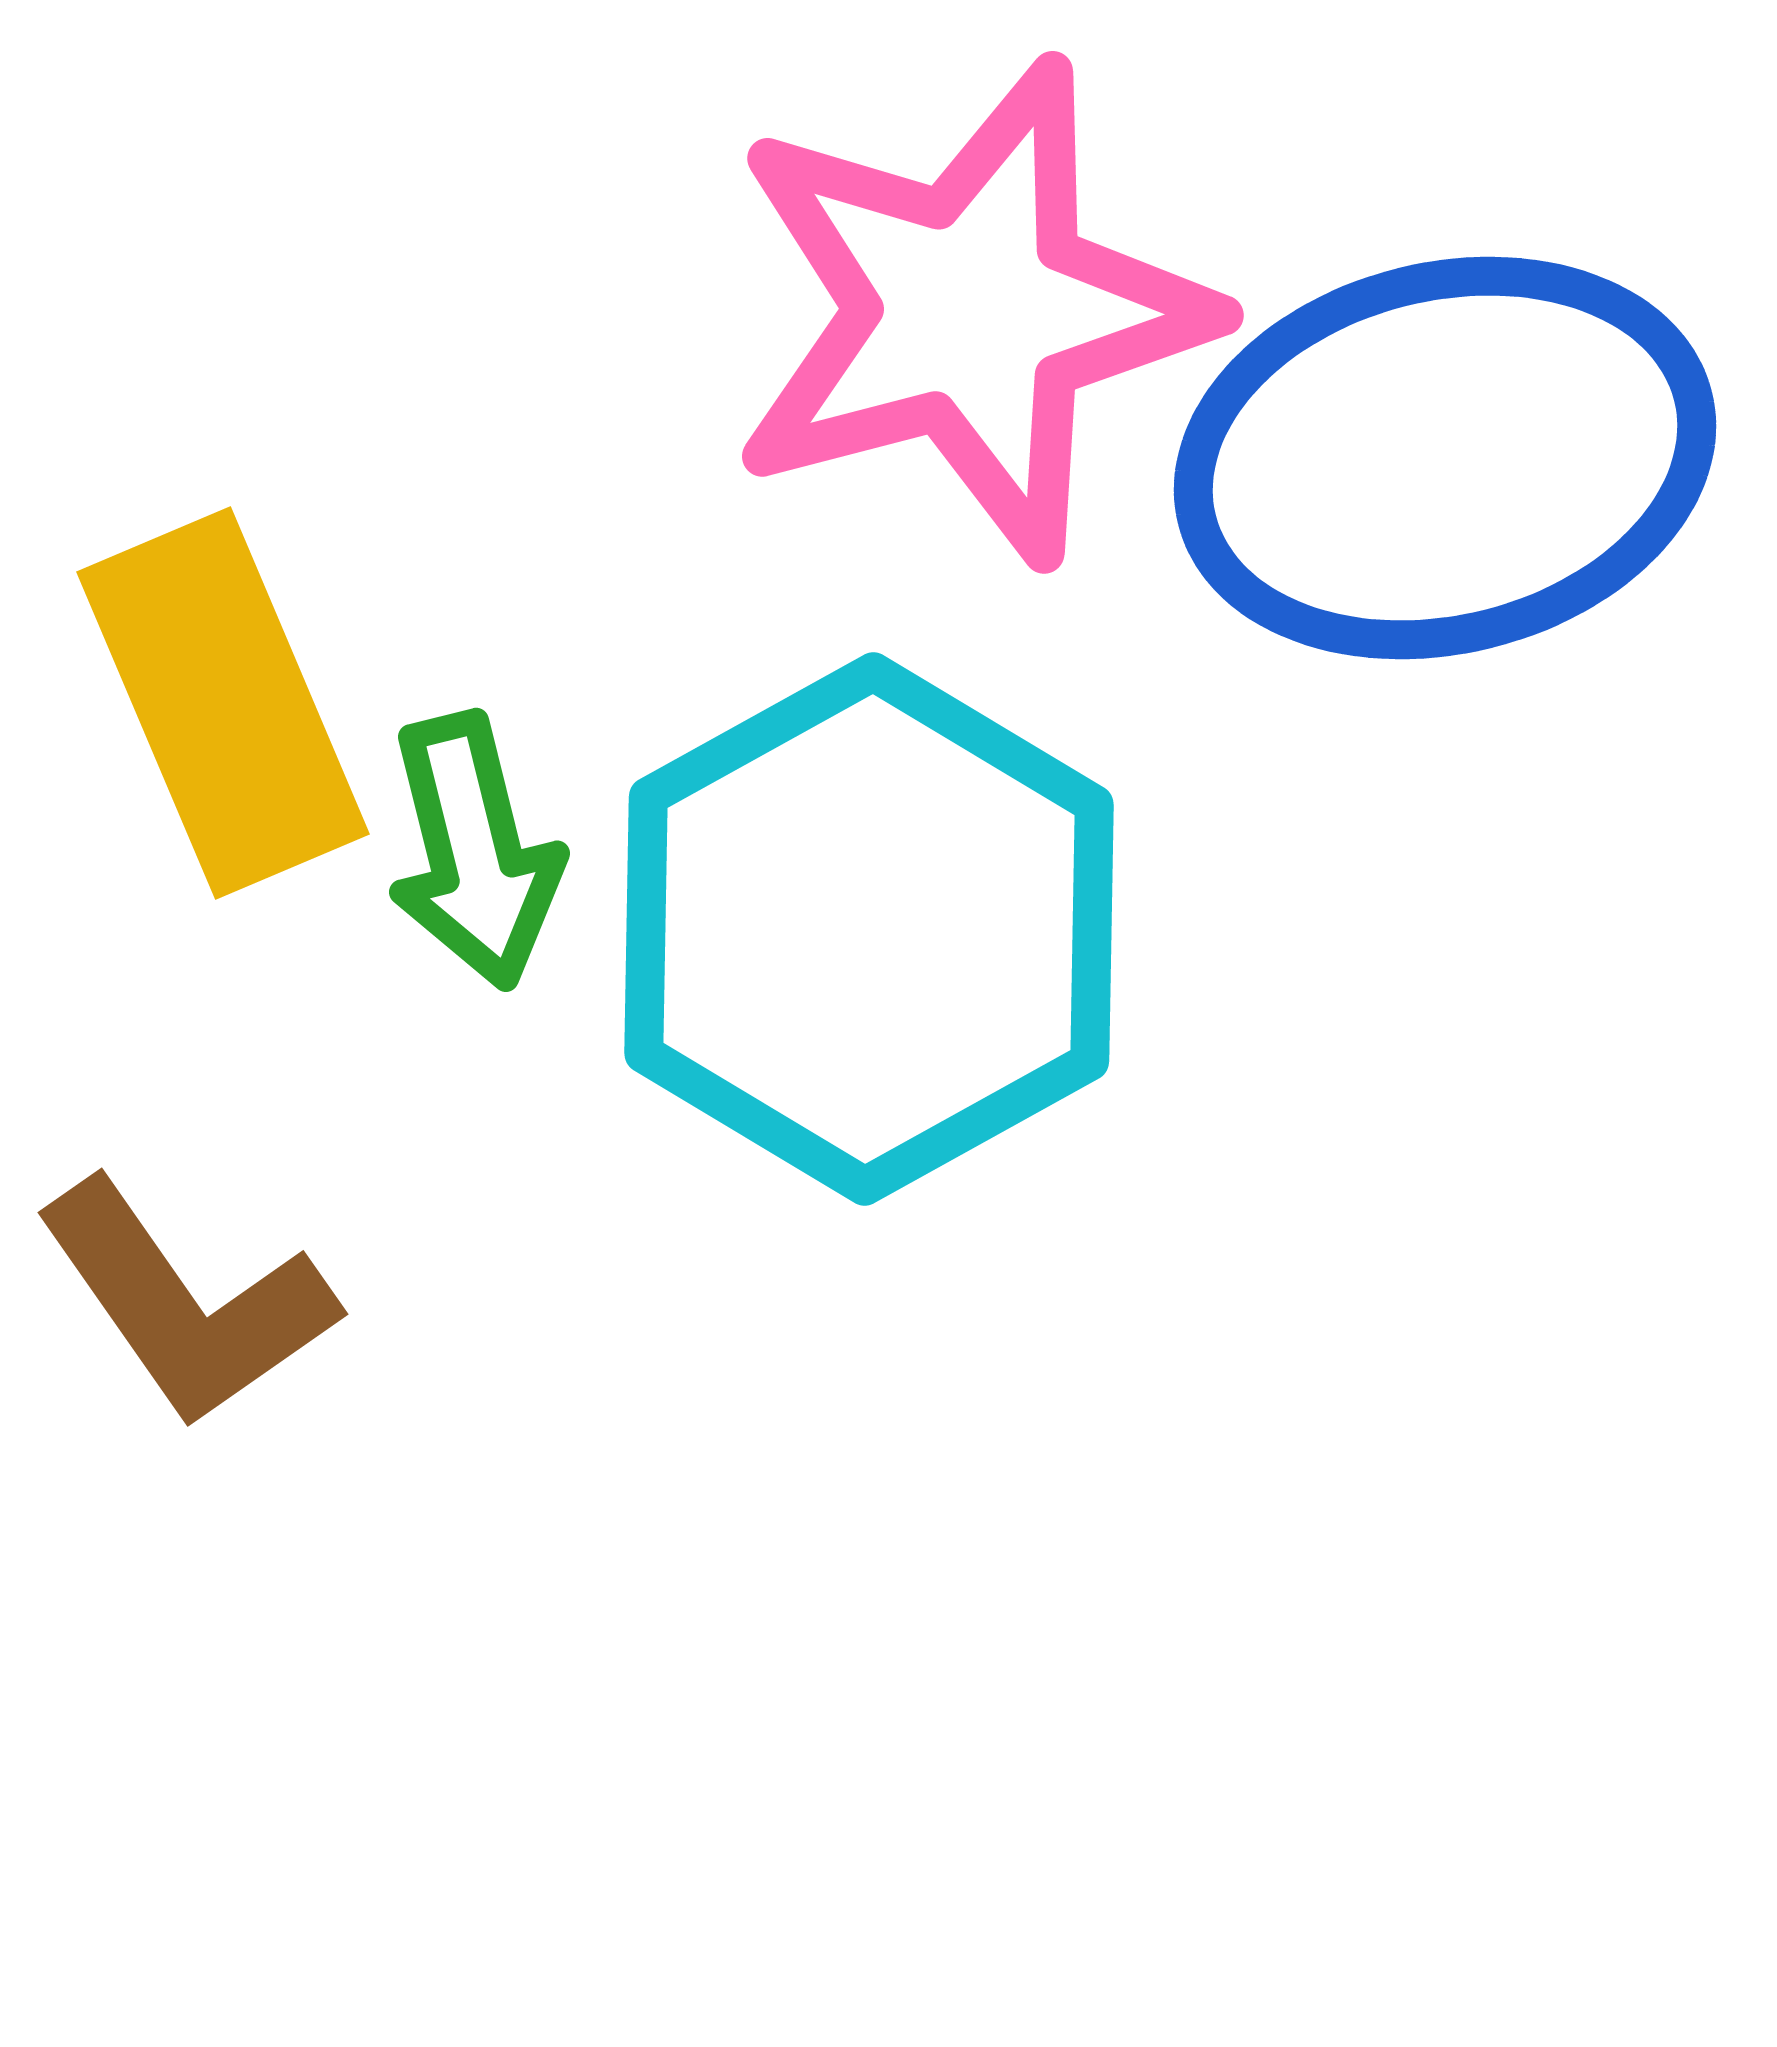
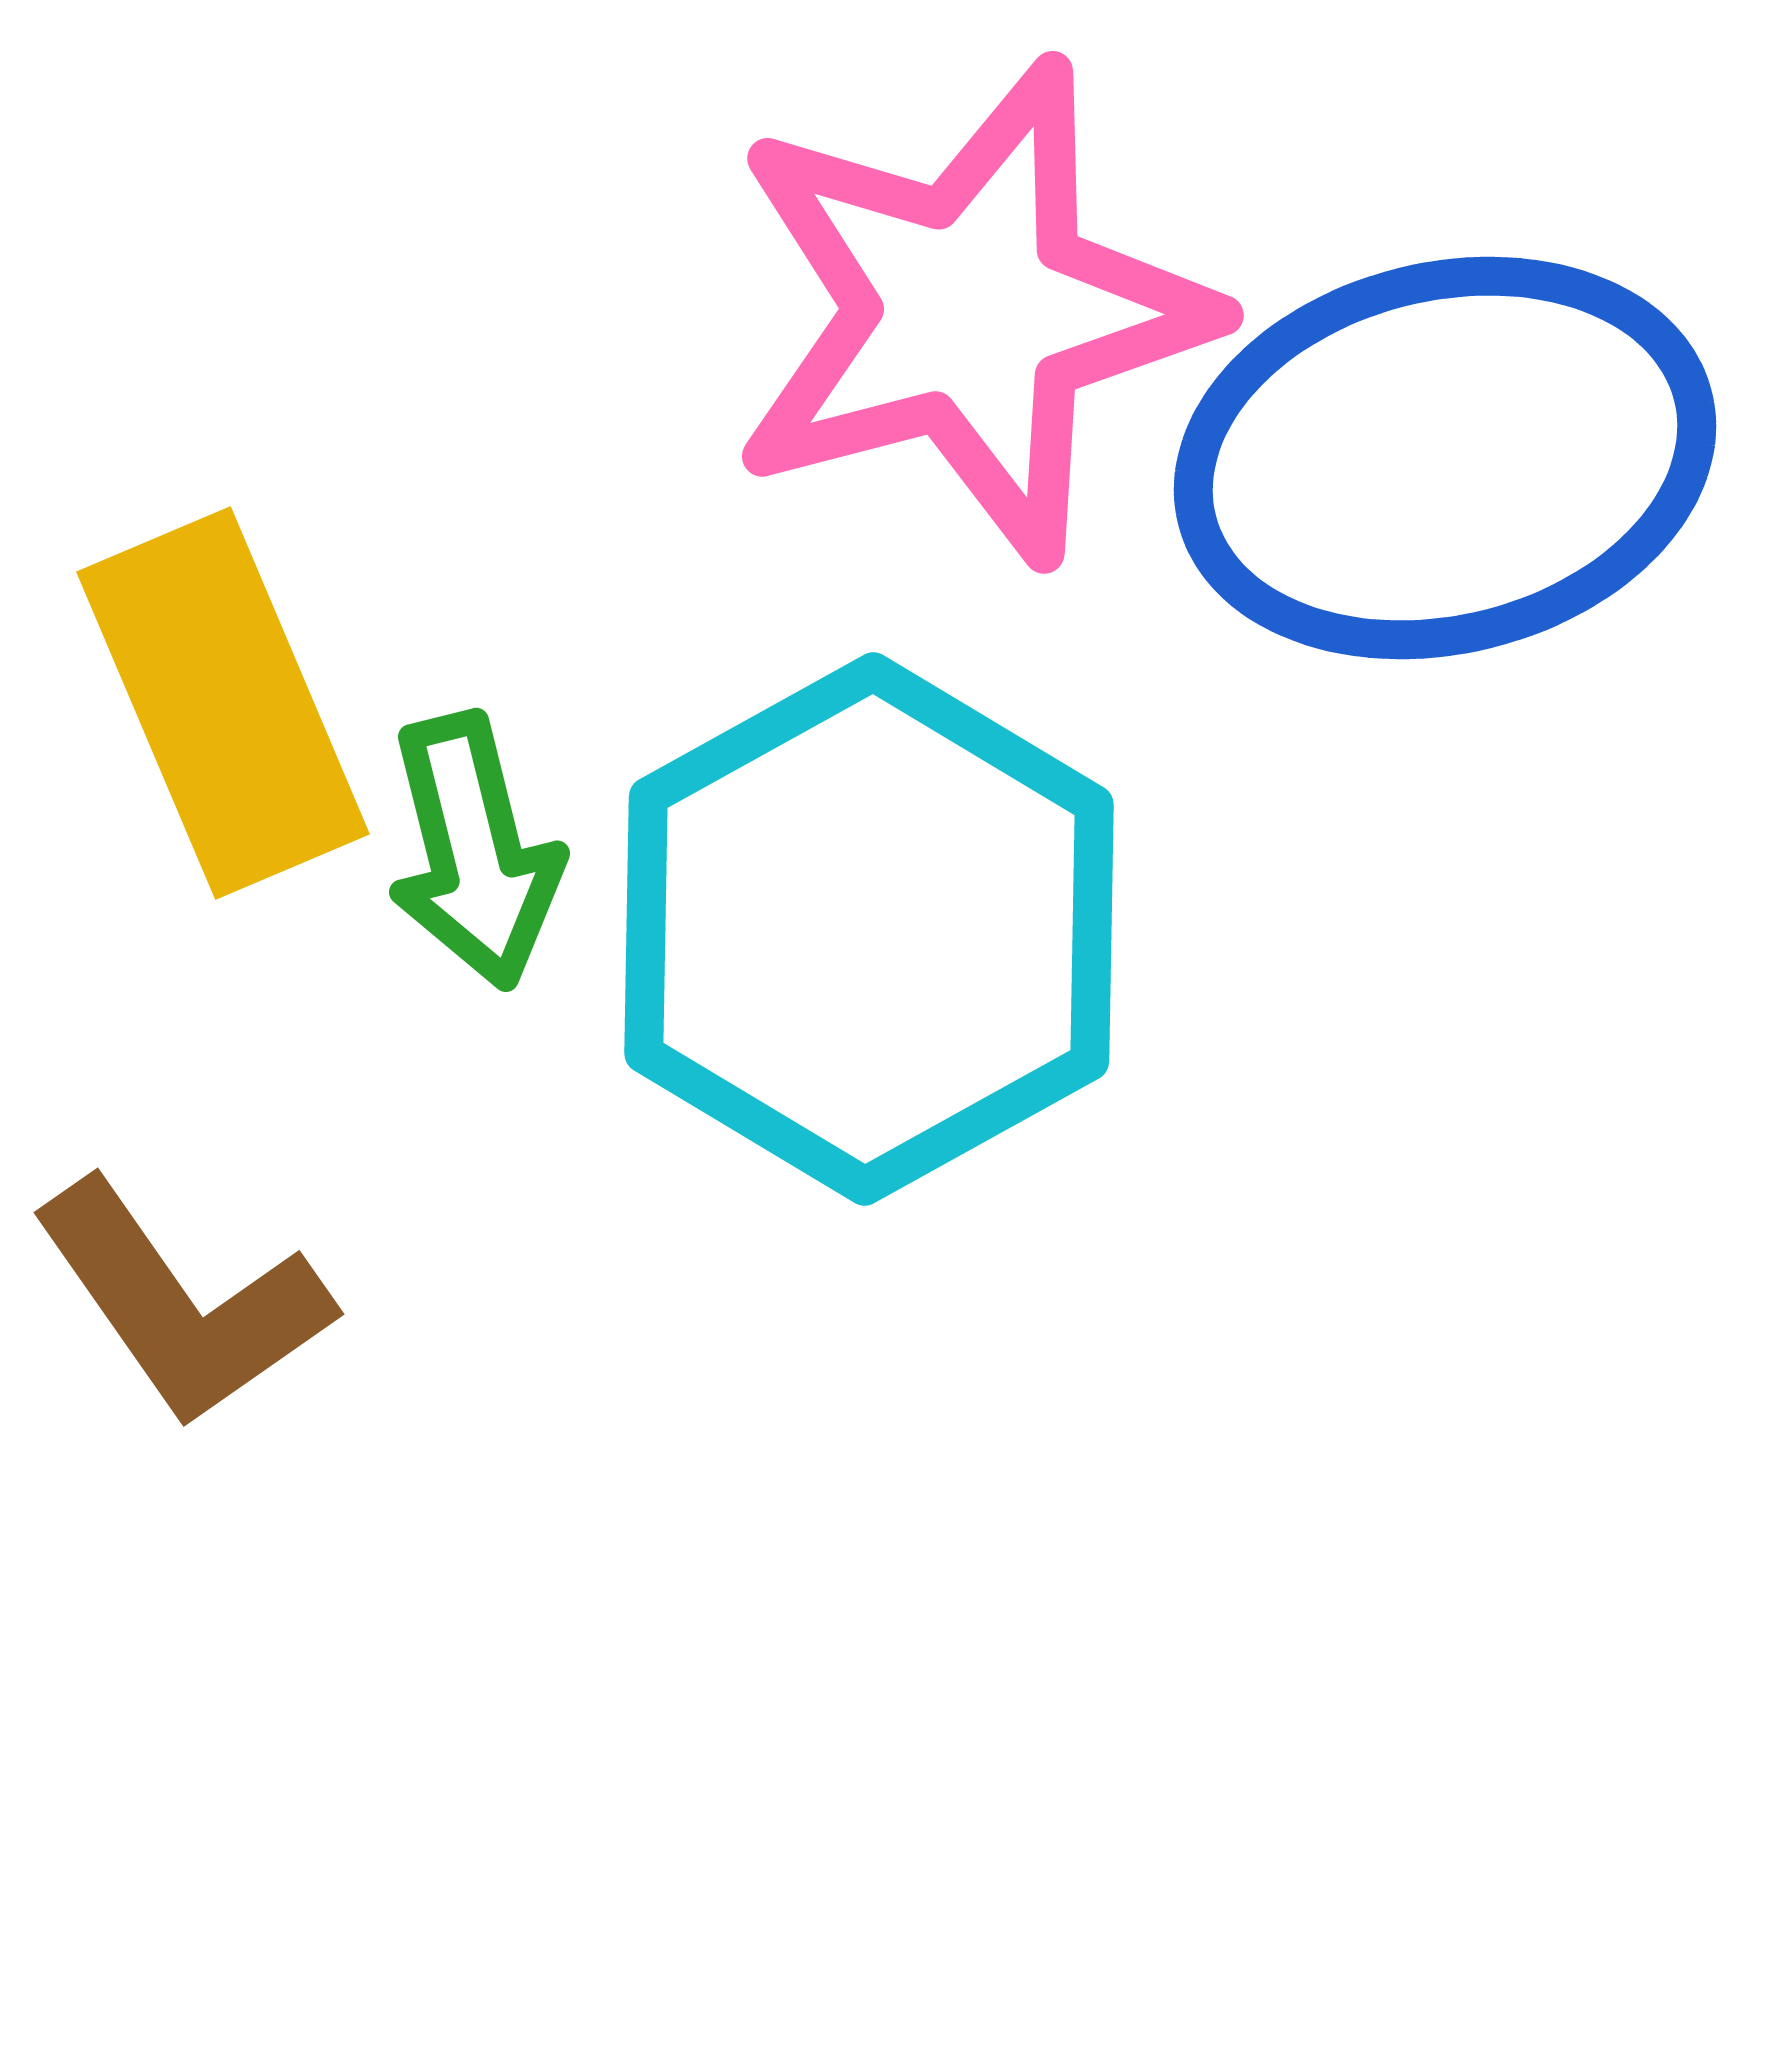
brown L-shape: moved 4 px left
